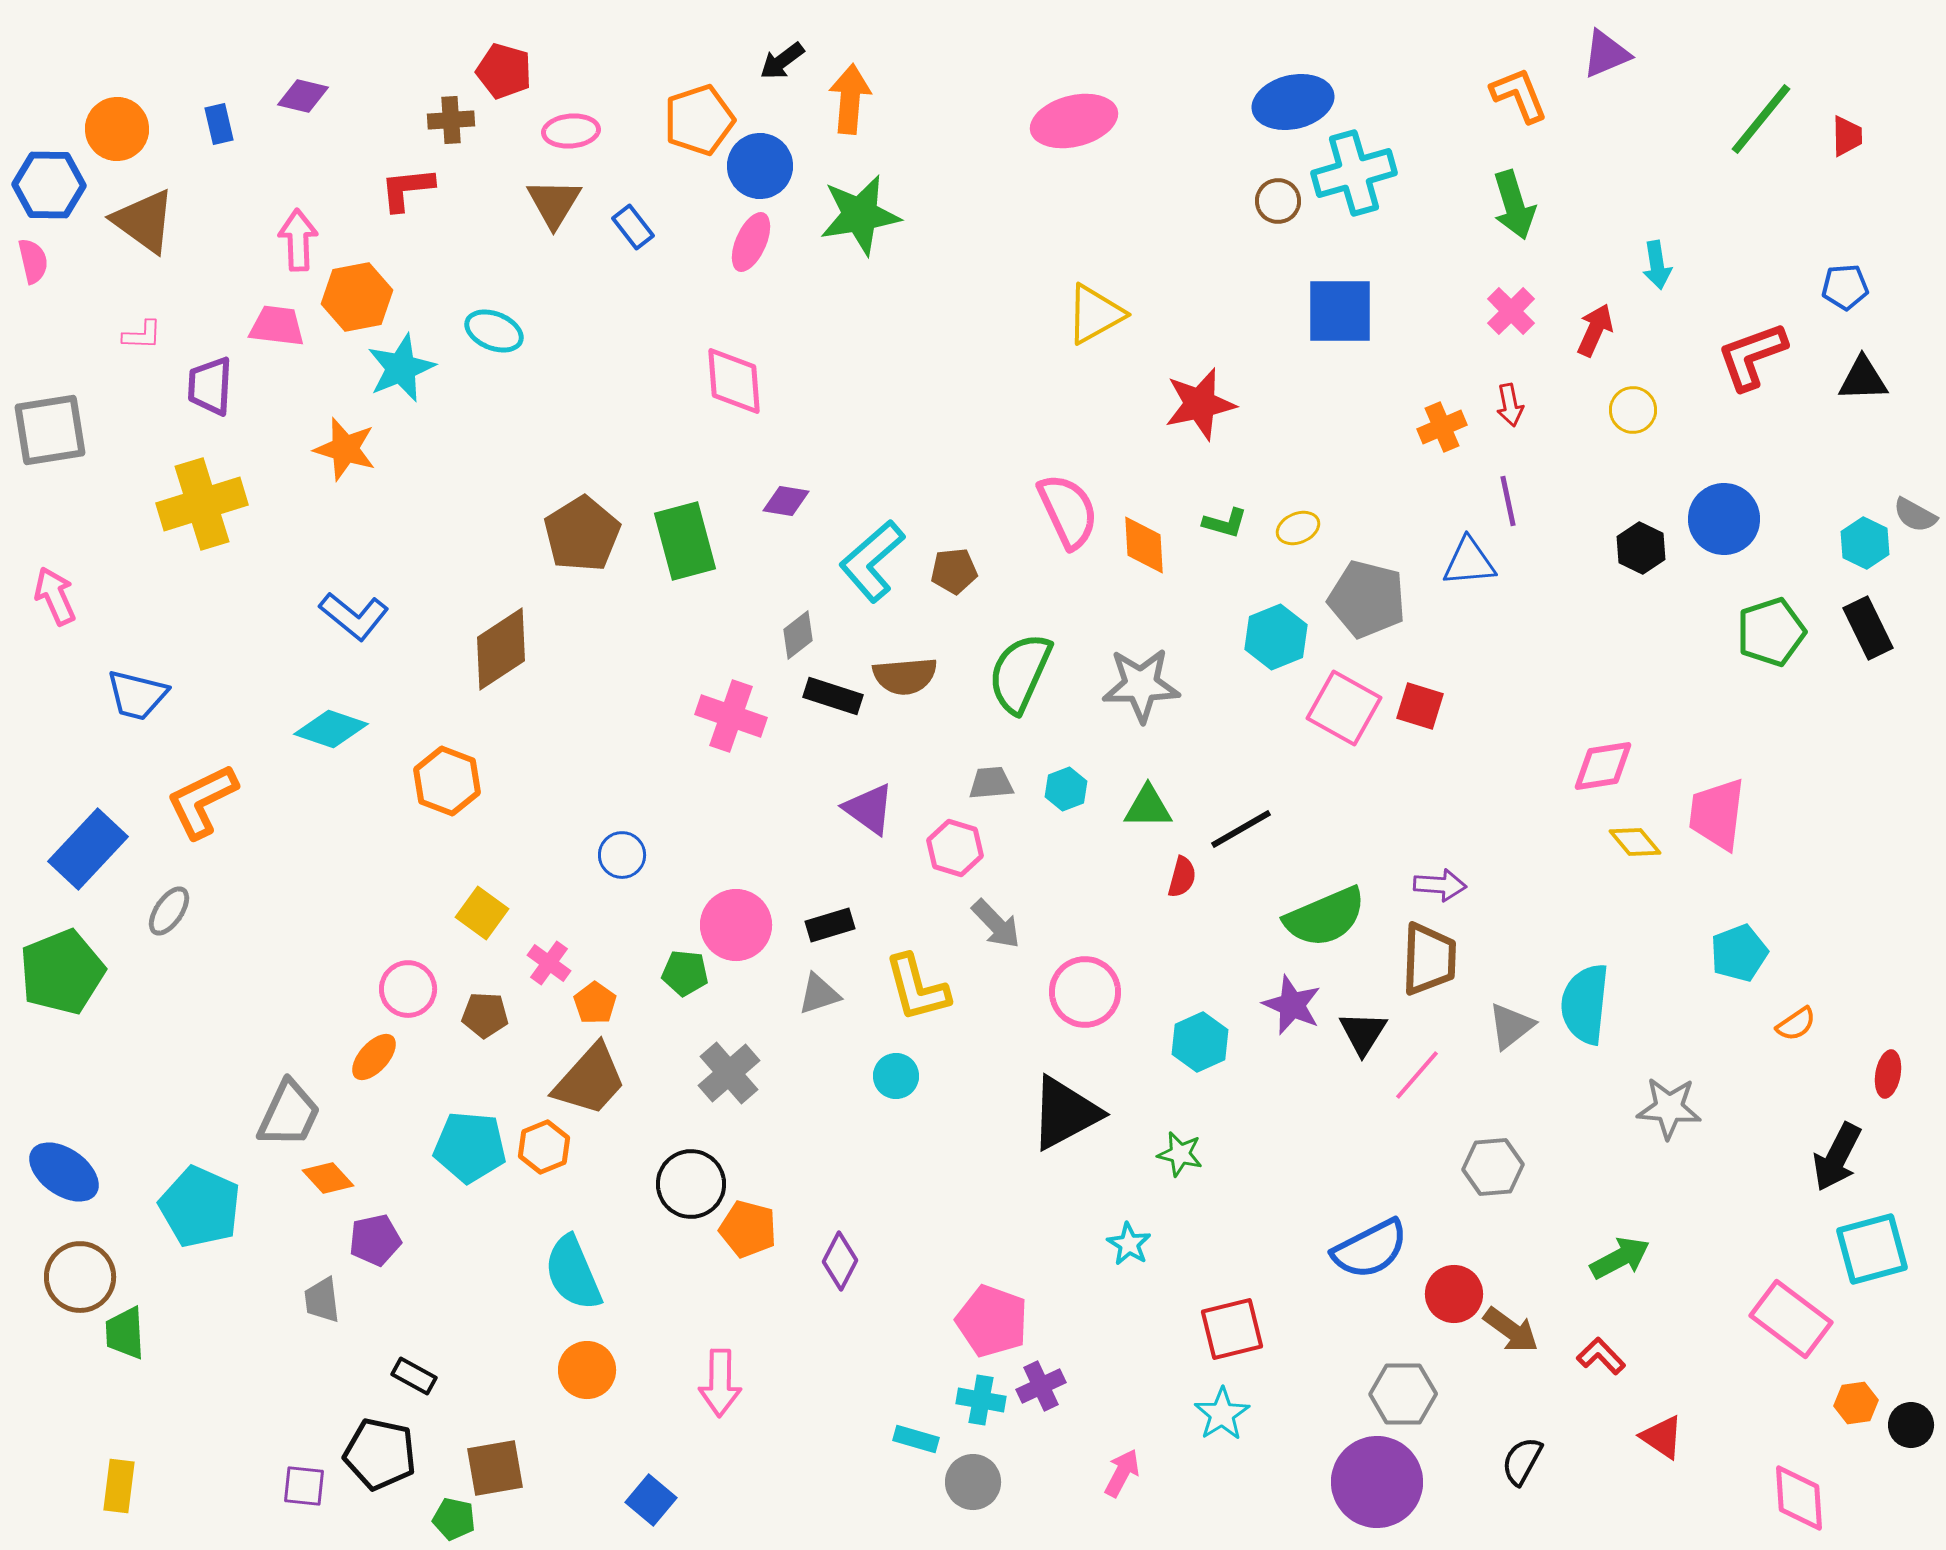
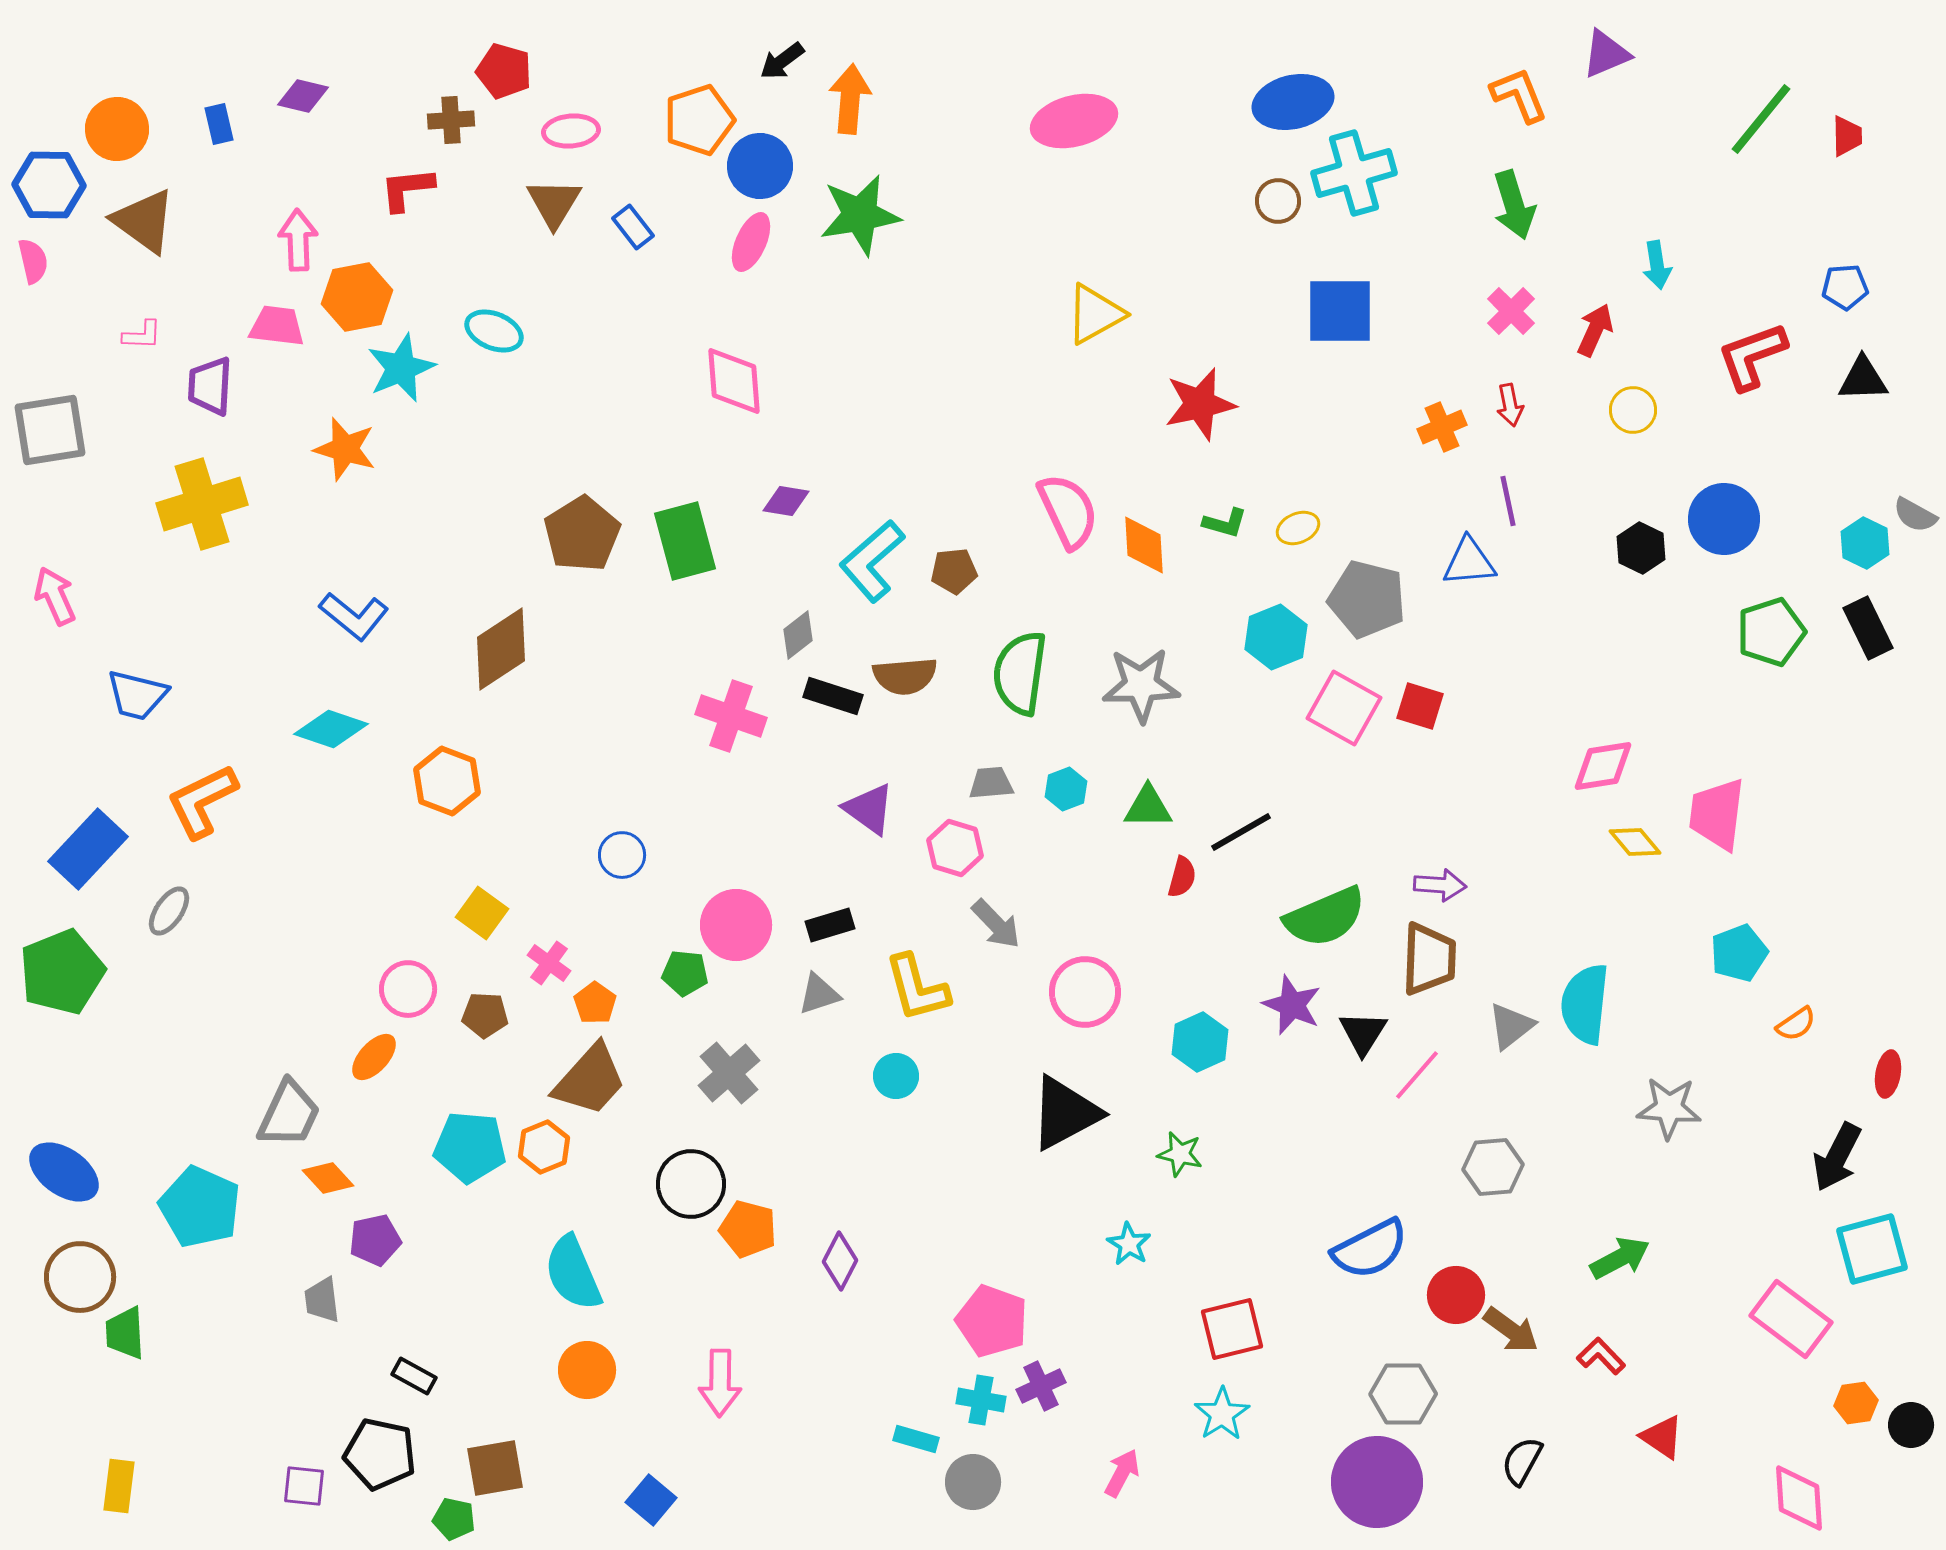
green semicircle at (1020, 673): rotated 16 degrees counterclockwise
black line at (1241, 829): moved 3 px down
red circle at (1454, 1294): moved 2 px right, 1 px down
